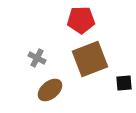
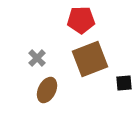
gray cross: rotated 18 degrees clockwise
brown ellipse: moved 3 px left; rotated 25 degrees counterclockwise
